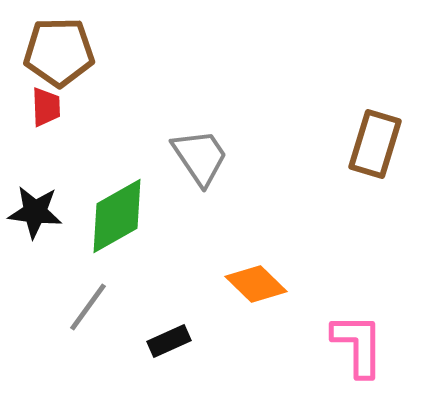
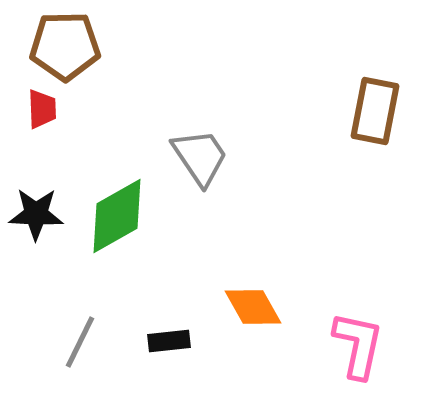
brown pentagon: moved 6 px right, 6 px up
red trapezoid: moved 4 px left, 2 px down
brown rectangle: moved 33 px up; rotated 6 degrees counterclockwise
black star: moved 1 px right, 2 px down; rotated 4 degrees counterclockwise
orange diamond: moved 3 px left, 23 px down; rotated 16 degrees clockwise
gray line: moved 8 px left, 35 px down; rotated 10 degrees counterclockwise
black rectangle: rotated 18 degrees clockwise
pink L-shape: rotated 12 degrees clockwise
